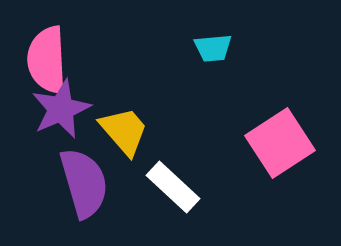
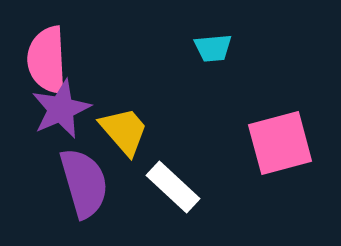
pink square: rotated 18 degrees clockwise
